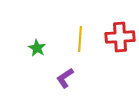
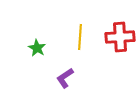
yellow line: moved 2 px up
